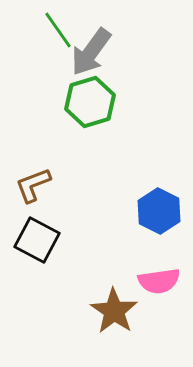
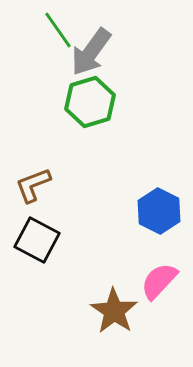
pink semicircle: rotated 141 degrees clockwise
